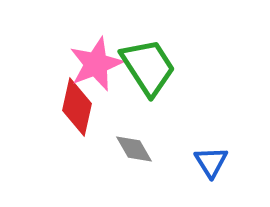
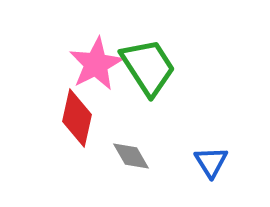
pink star: rotated 6 degrees counterclockwise
red diamond: moved 11 px down
gray diamond: moved 3 px left, 7 px down
